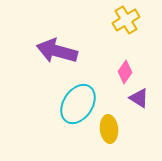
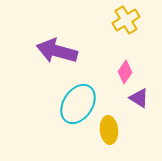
yellow ellipse: moved 1 px down
